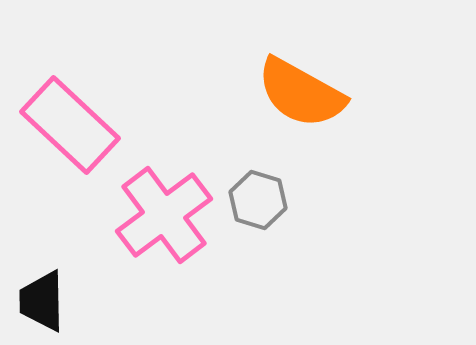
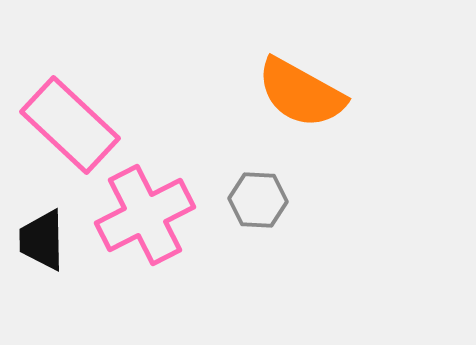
gray hexagon: rotated 14 degrees counterclockwise
pink cross: moved 19 px left; rotated 10 degrees clockwise
black trapezoid: moved 61 px up
